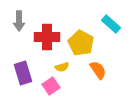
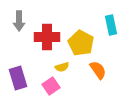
cyan rectangle: moved 1 px down; rotated 36 degrees clockwise
purple rectangle: moved 5 px left, 5 px down
